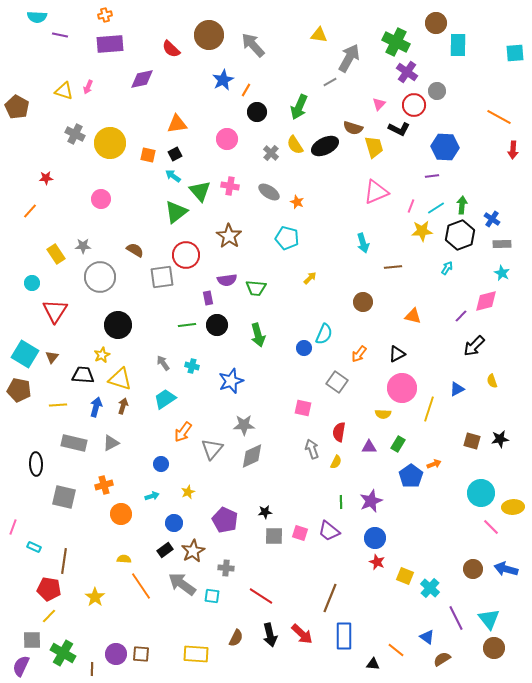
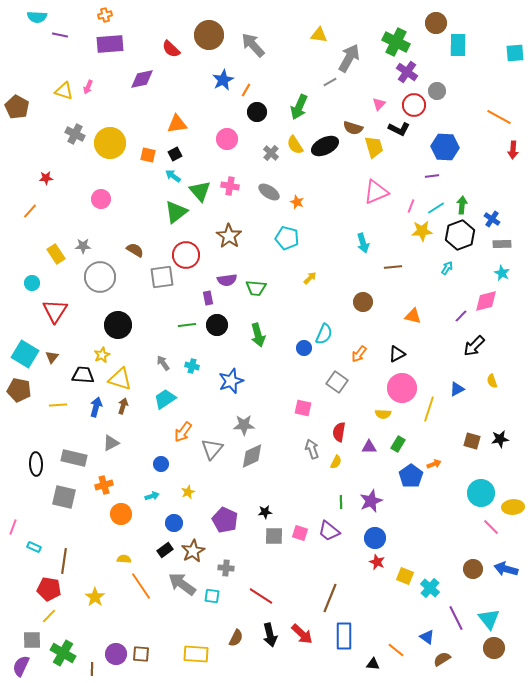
gray rectangle at (74, 443): moved 15 px down
